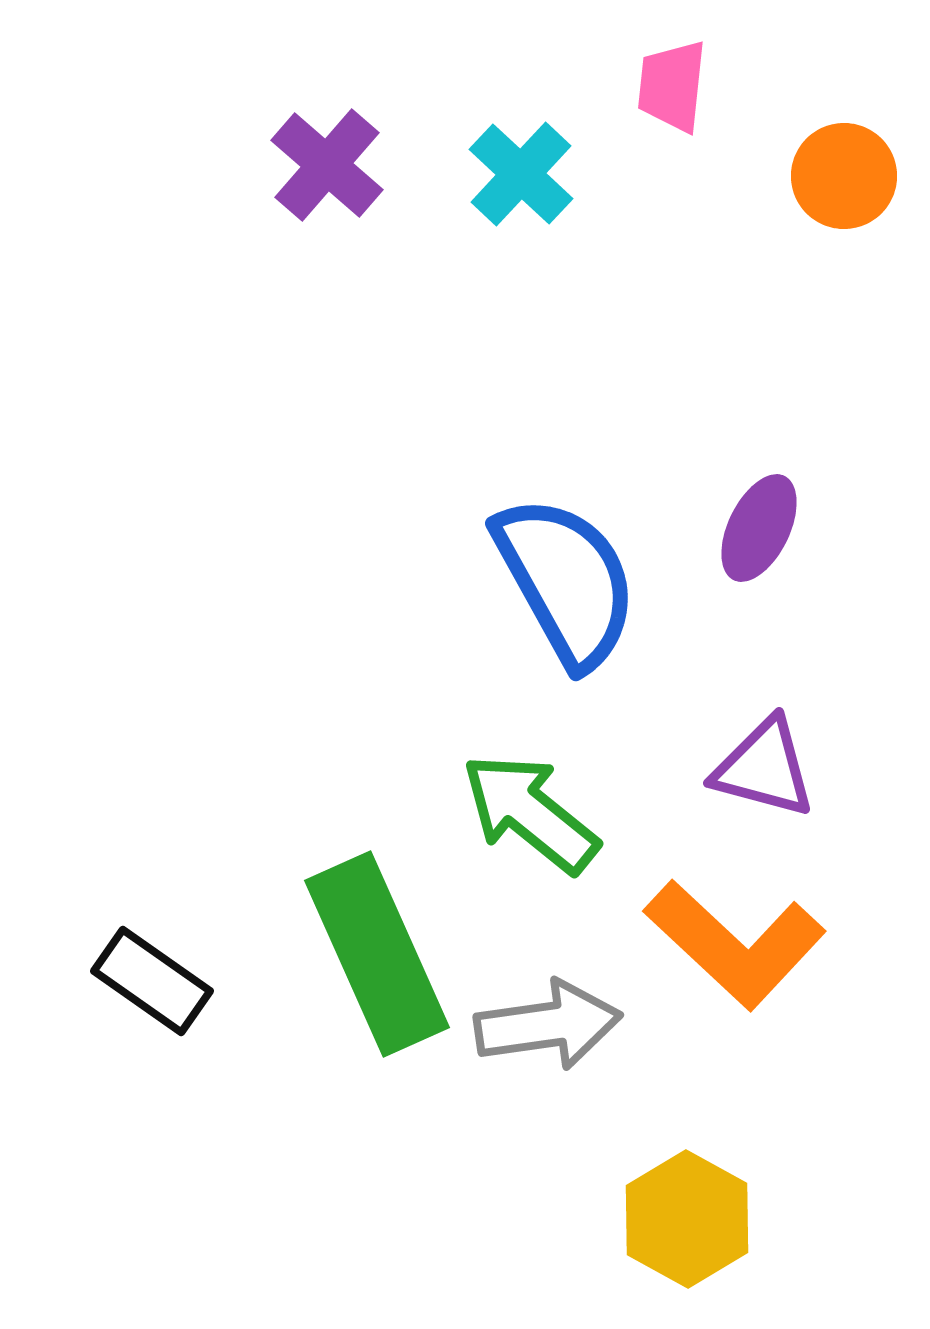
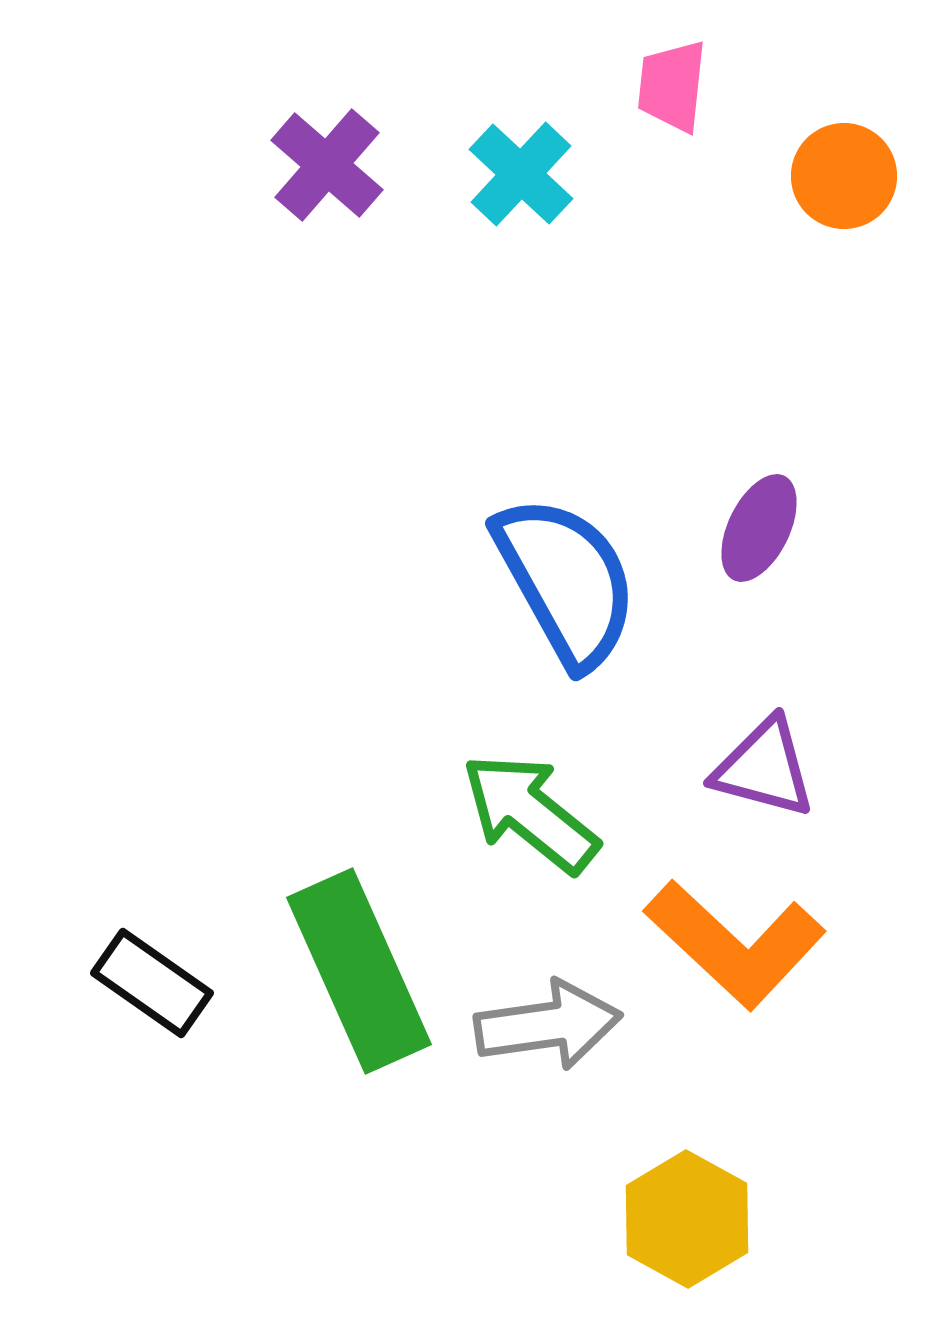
green rectangle: moved 18 px left, 17 px down
black rectangle: moved 2 px down
